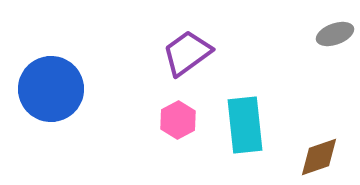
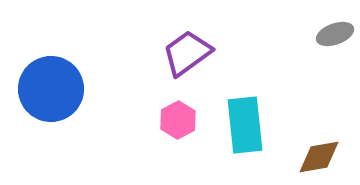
brown diamond: rotated 9 degrees clockwise
